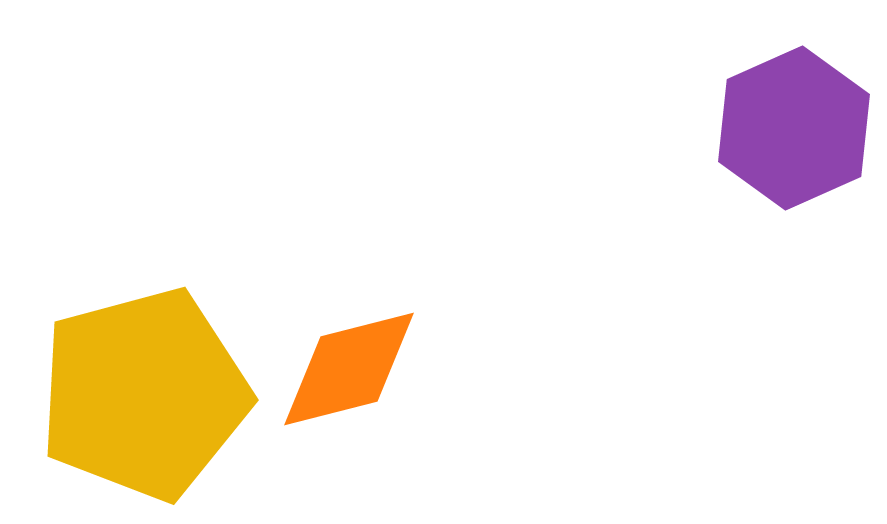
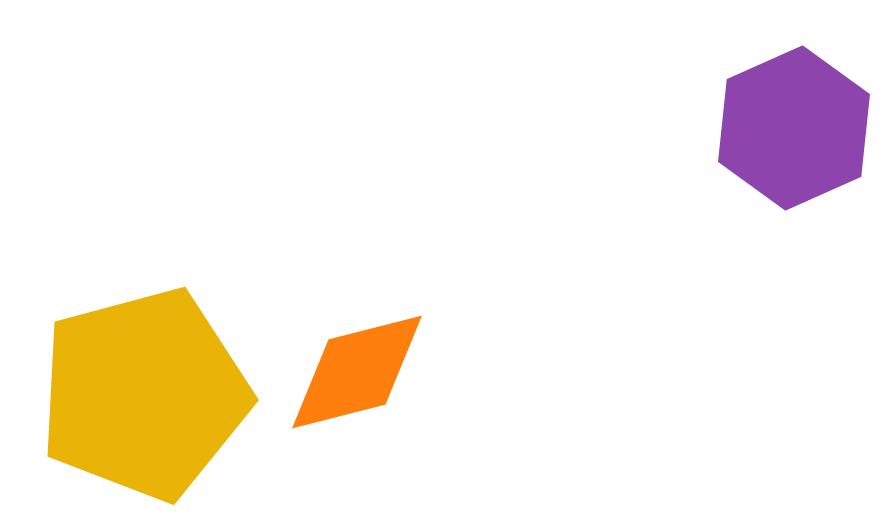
orange diamond: moved 8 px right, 3 px down
